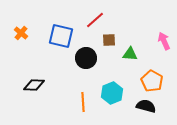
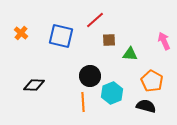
black circle: moved 4 px right, 18 px down
